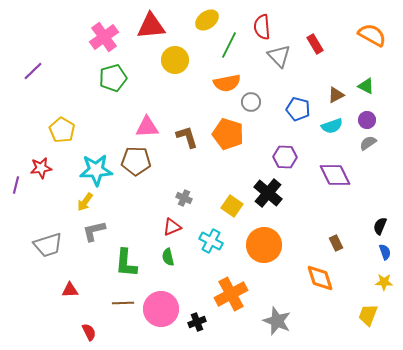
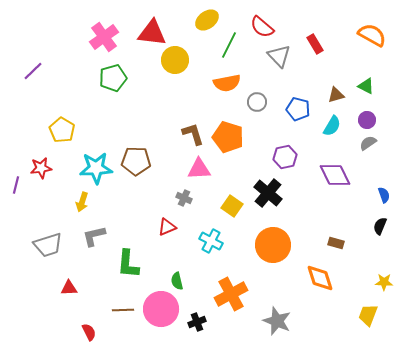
red triangle at (151, 26): moved 1 px right, 7 px down; rotated 12 degrees clockwise
red semicircle at (262, 27): rotated 45 degrees counterclockwise
brown triangle at (336, 95): rotated 12 degrees clockwise
gray circle at (251, 102): moved 6 px right
cyan semicircle at (332, 126): rotated 40 degrees counterclockwise
pink triangle at (147, 127): moved 52 px right, 42 px down
orange pentagon at (228, 134): moved 3 px down
brown L-shape at (187, 137): moved 6 px right, 3 px up
purple hexagon at (285, 157): rotated 15 degrees counterclockwise
cyan star at (96, 170): moved 2 px up
yellow arrow at (85, 202): moved 3 px left; rotated 18 degrees counterclockwise
red triangle at (172, 227): moved 5 px left
gray L-shape at (94, 231): moved 5 px down
brown rectangle at (336, 243): rotated 49 degrees counterclockwise
orange circle at (264, 245): moved 9 px right
blue semicircle at (385, 252): moved 1 px left, 57 px up
green semicircle at (168, 257): moved 9 px right, 24 px down
green L-shape at (126, 263): moved 2 px right, 1 px down
red triangle at (70, 290): moved 1 px left, 2 px up
brown line at (123, 303): moved 7 px down
